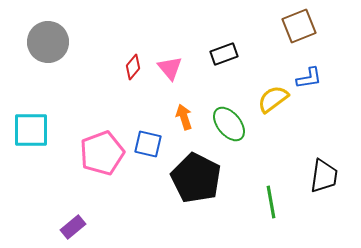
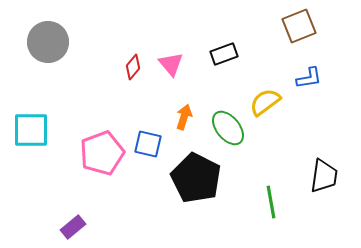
pink triangle: moved 1 px right, 4 px up
yellow semicircle: moved 8 px left, 3 px down
orange arrow: rotated 35 degrees clockwise
green ellipse: moved 1 px left, 4 px down
